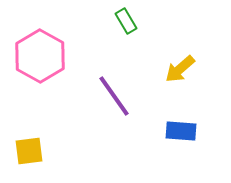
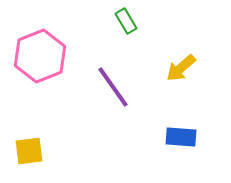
pink hexagon: rotated 9 degrees clockwise
yellow arrow: moved 1 px right, 1 px up
purple line: moved 1 px left, 9 px up
blue rectangle: moved 6 px down
